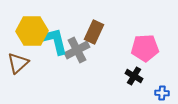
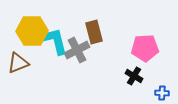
brown rectangle: rotated 40 degrees counterclockwise
brown triangle: rotated 20 degrees clockwise
